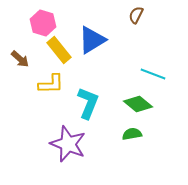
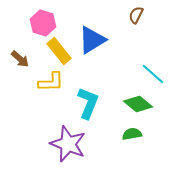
yellow rectangle: moved 1 px down
cyan line: rotated 20 degrees clockwise
yellow L-shape: moved 2 px up
